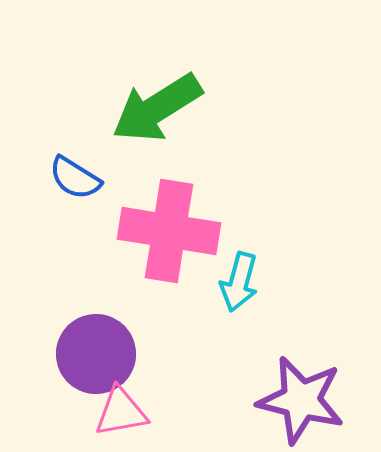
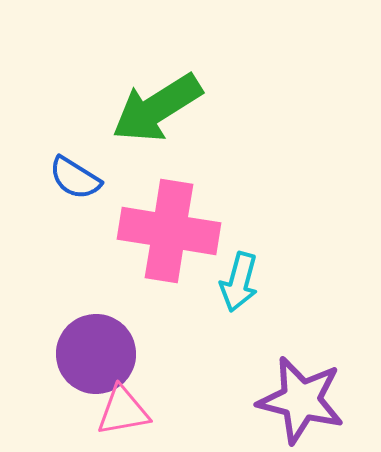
pink triangle: moved 2 px right, 1 px up
